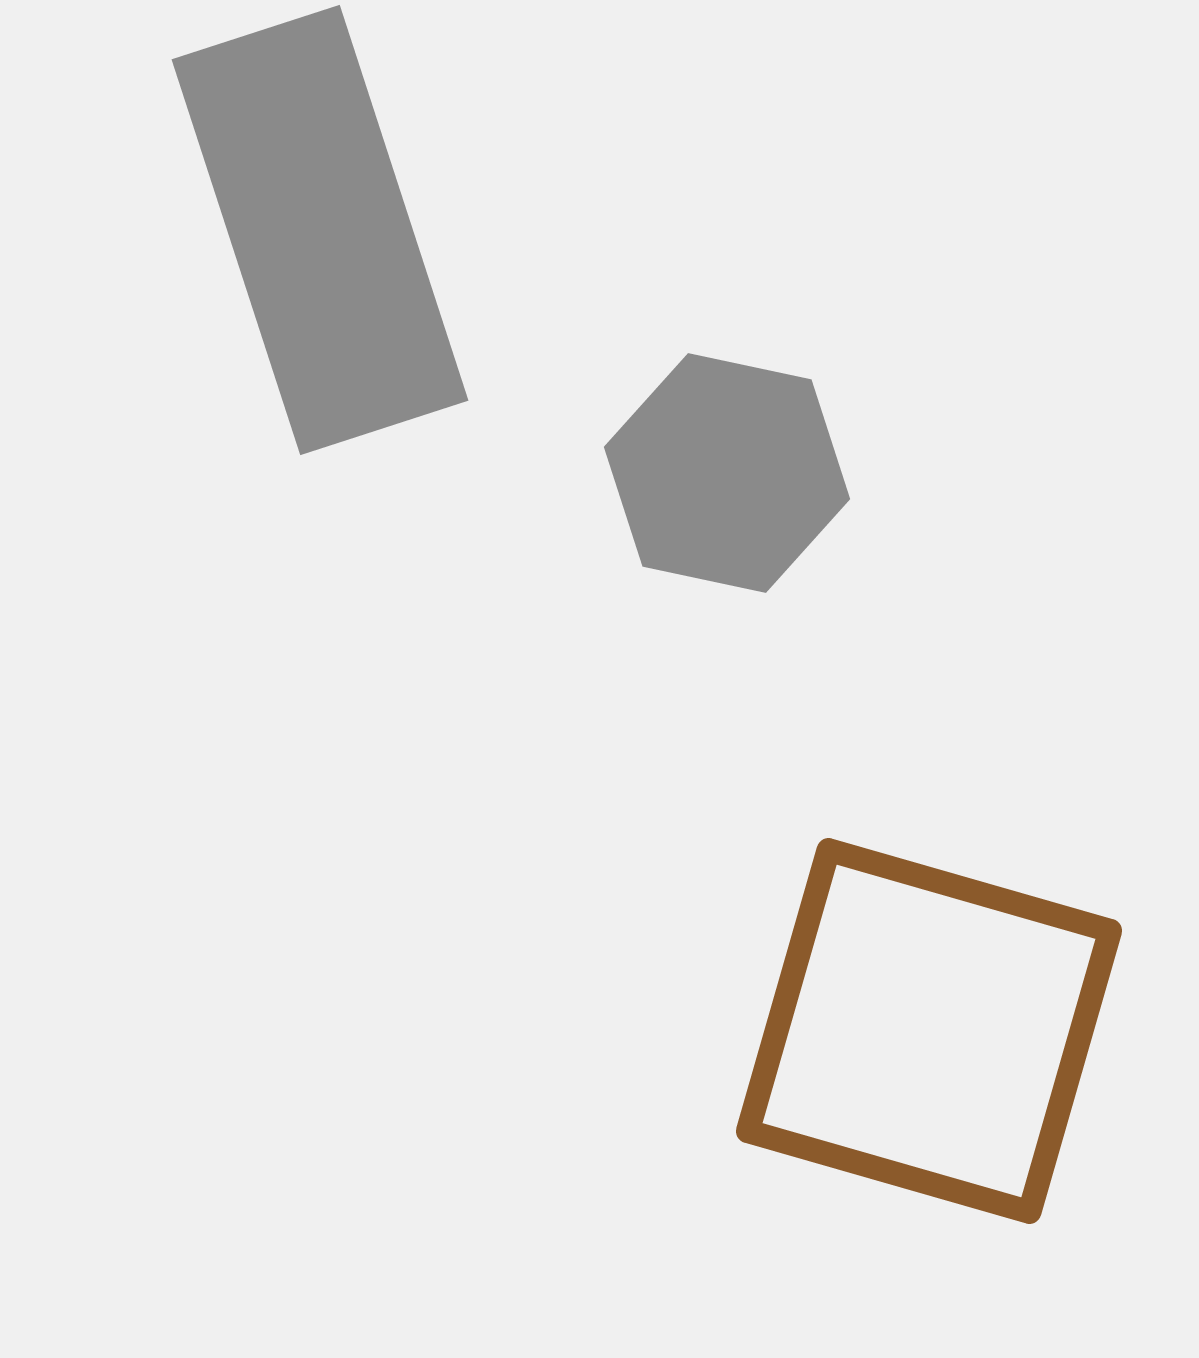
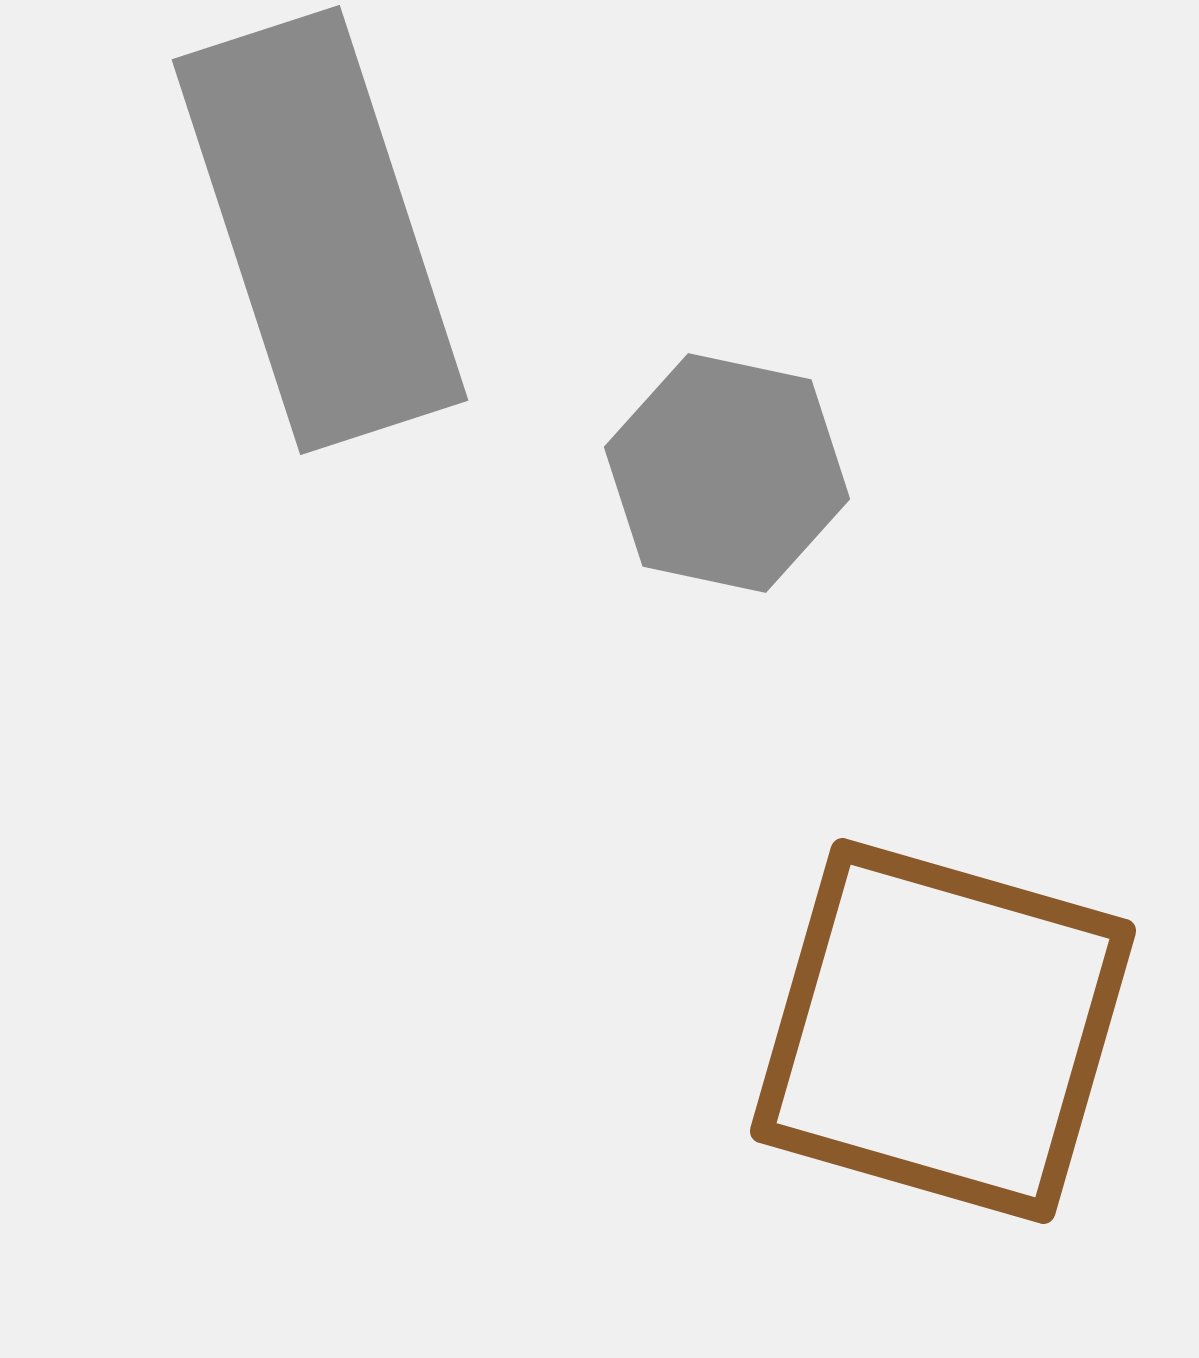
brown square: moved 14 px right
